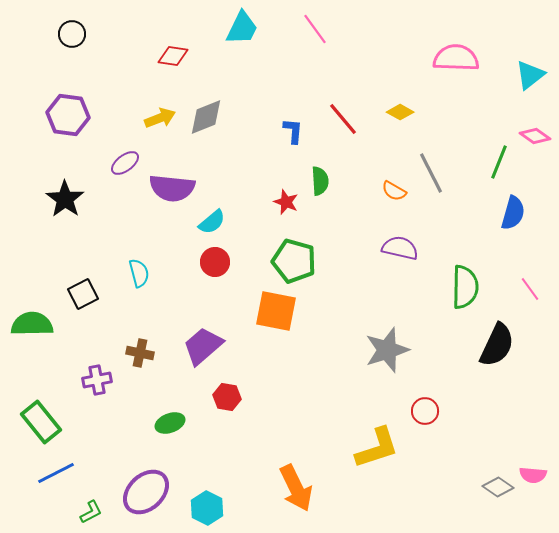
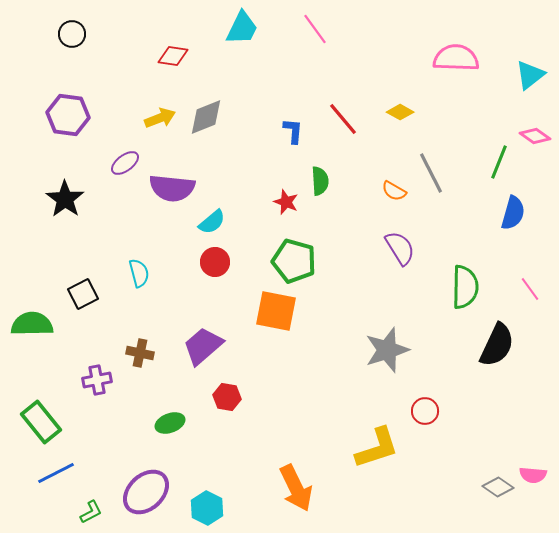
purple semicircle at (400, 248): rotated 45 degrees clockwise
